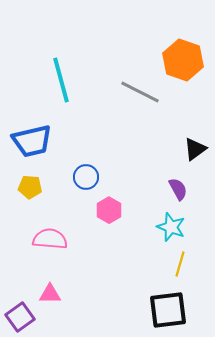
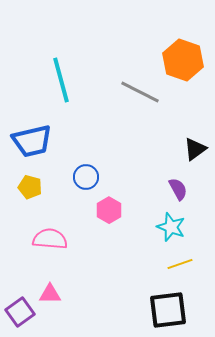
yellow pentagon: rotated 10 degrees clockwise
yellow line: rotated 55 degrees clockwise
purple square: moved 5 px up
